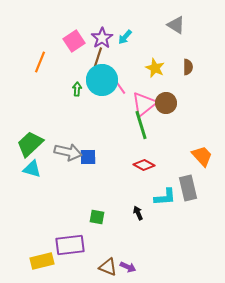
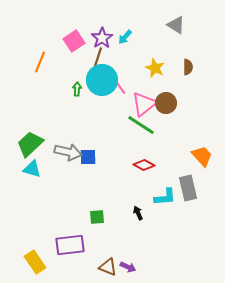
green line: rotated 40 degrees counterclockwise
green square: rotated 14 degrees counterclockwise
yellow rectangle: moved 7 px left, 1 px down; rotated 70 degrees clockwise
